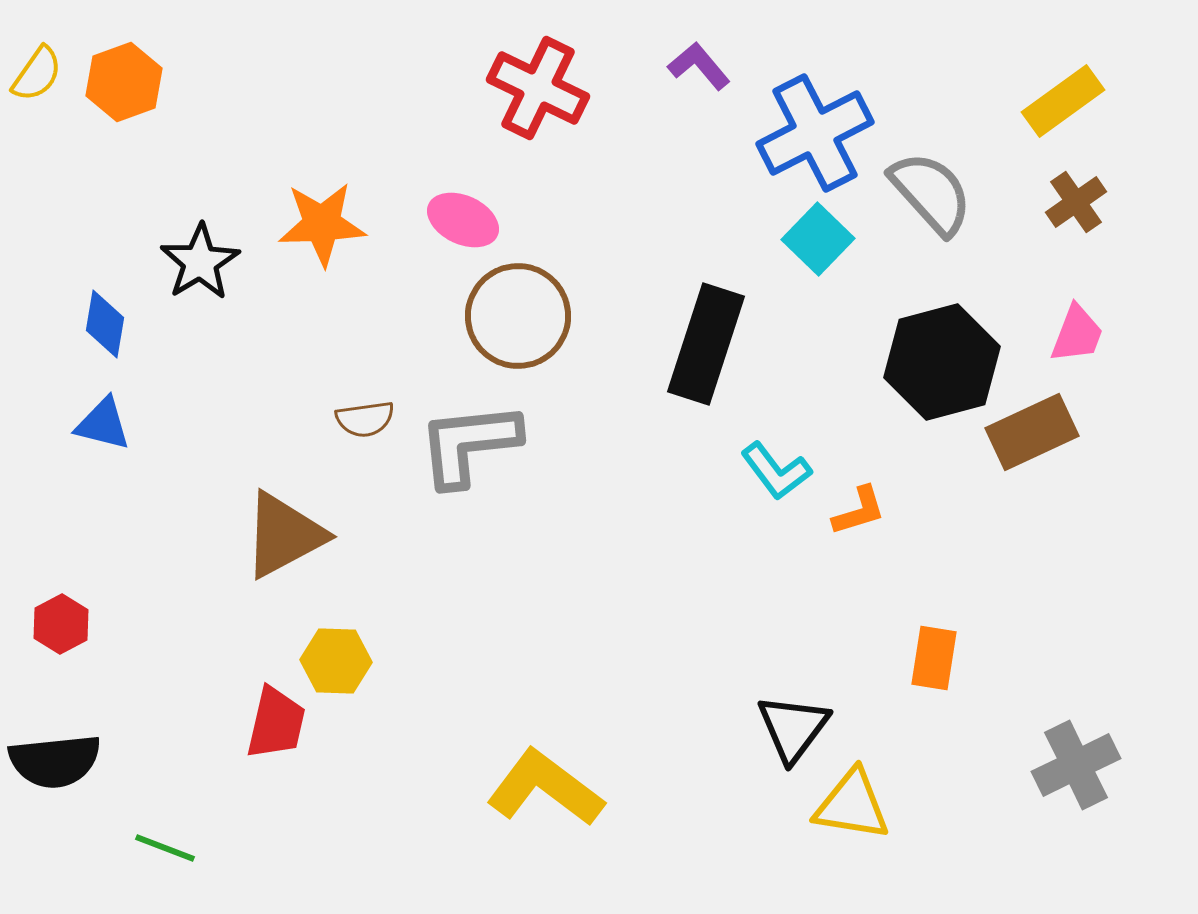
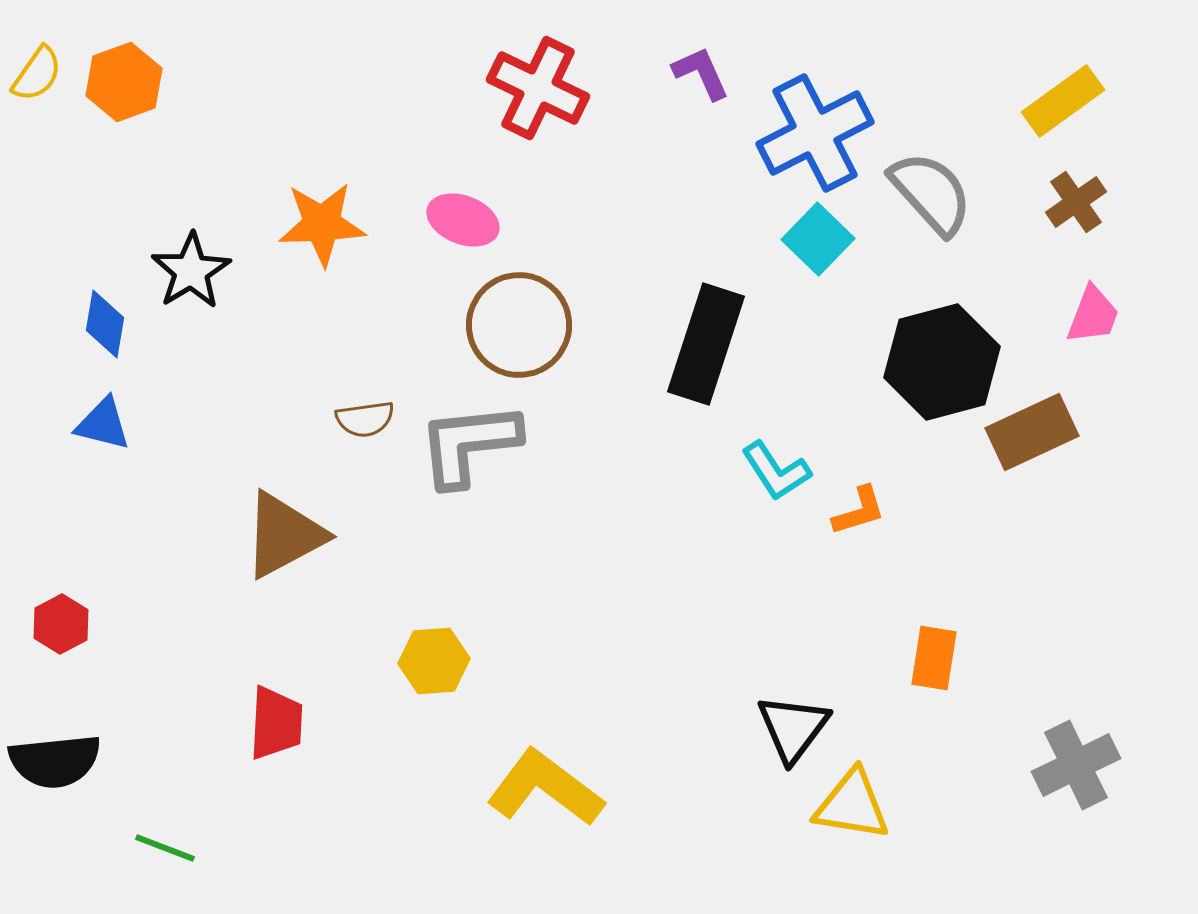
purple L-shape: moved 2 px right, 7 px down; rotated 16 degrees clockwise
pink ellipse: rotated 4 degrees counterclockwise
black star: moved 9 px left, 9 px down
brown circle: moved 1 px right, 9 px down
pink trapezoid: moved 16 px right, 19 px up
cyan L-shape: rotated 4 degrees clockwise
yellow hexagon: moved 98 px right; rotated 6 degrees counterclockwise
red trapezoid: rotated 10 degrees counterclockwise
